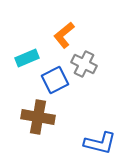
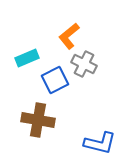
orange L-shape: moved 5 px right, 1 px down
brown cross: moved 3 px down
